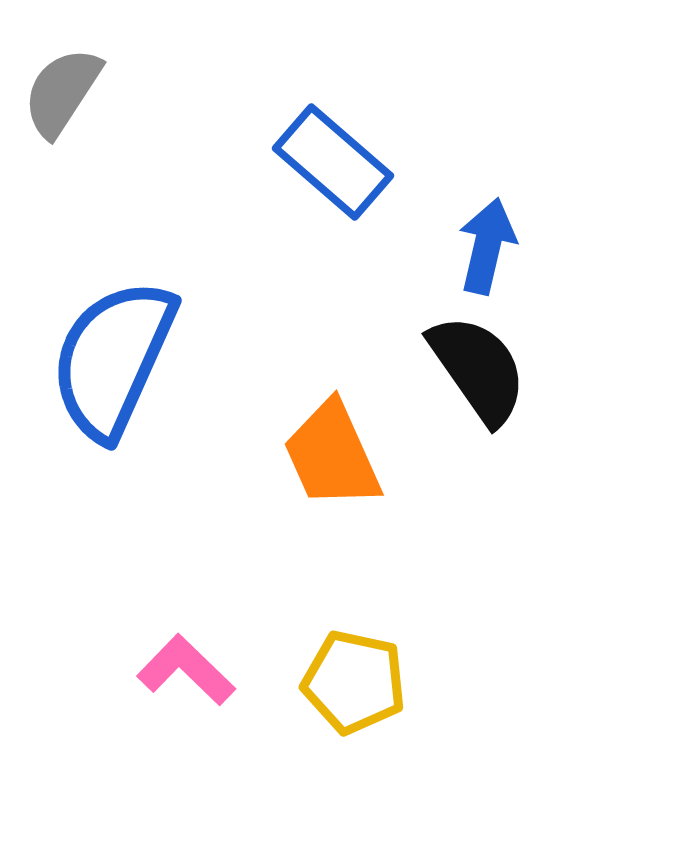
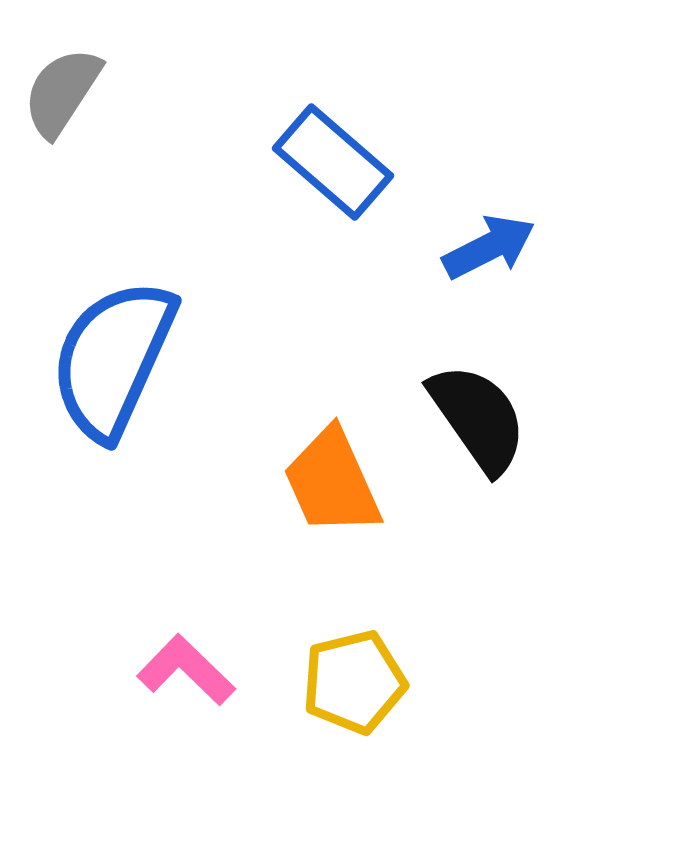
blue arrow: moved 2 px right, 1 px down; rotated 50 degrees clockwise
black semicircle: moved 49 px down
orange trapezoid: moved 27 px down
yellow pentagon: rotated 26 degrees counterclockwise
